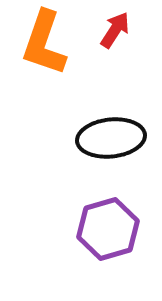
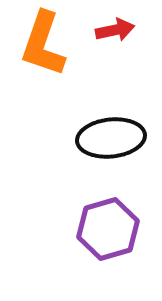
red arrow: rotated 45 degrees clockwise
orange L-shape: moved 1 px left, 1 px down
